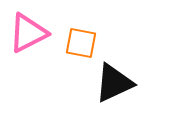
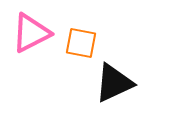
pink triangle: moved 3 px right
